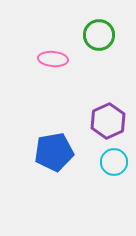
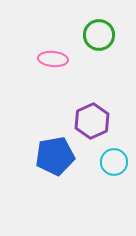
purple hexagon: moved 16 px left
blue pentagon: moved 1 px right, 4 px down
